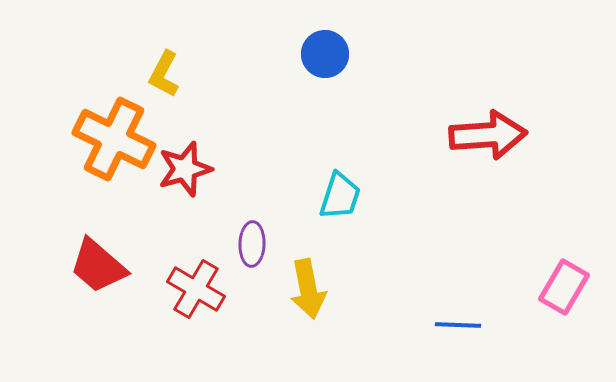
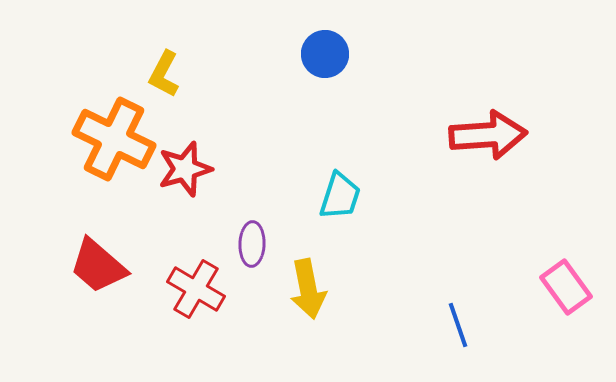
pink rectangle: moved 2 px right; rotated 66 degrees counterclockwise
blue line: rotated 69 degrees clockwise
